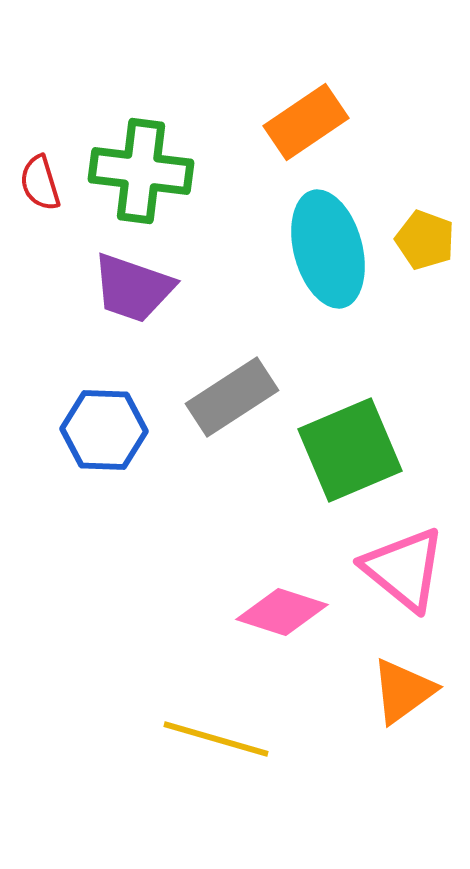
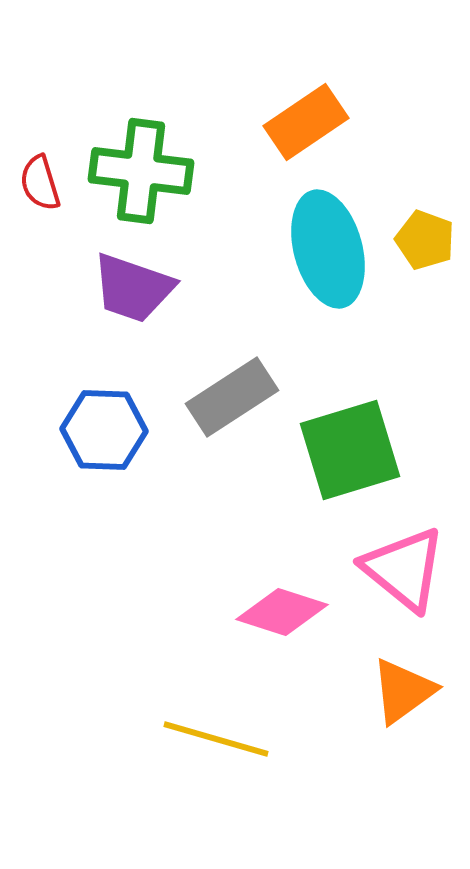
green square: rotated 6 degrees clockwise
